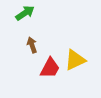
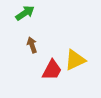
red trapezoid: moved 2 px right, 2 px down
